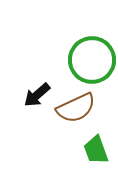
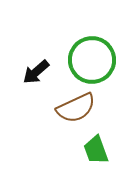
black arrow: moved 1 px left, 23 px up
